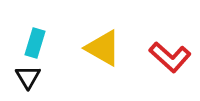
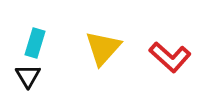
yellow triangle: rotated 42 degrees clockwise
black triangle: moved 1 px up
